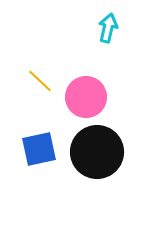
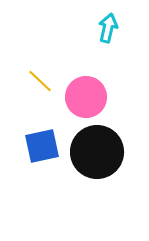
blue square: moved 3 px right, 3 px up
